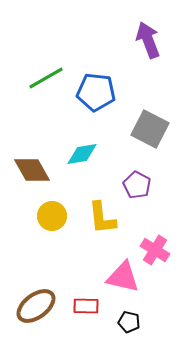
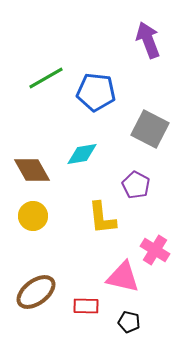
purple pentagon: moved 1 px left
yellow circle: moved 19 px left
brown ellipse: moved 14 px up
